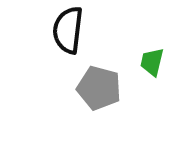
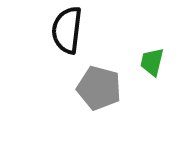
black semicircle: moved 1 px left
